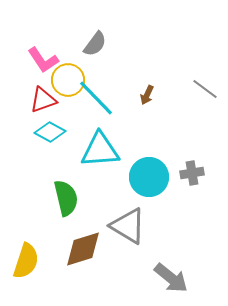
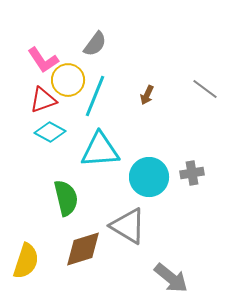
cyan line: moved 1 px left, 2 px up; rotated 66 degrees clockwise
